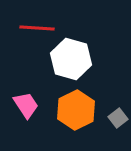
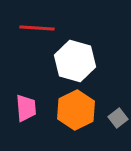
white hexagon: moved 4 px right, 2 px down
pink trapezoid: moved 3 px down; rotated 28 degrees clockwise
